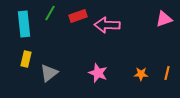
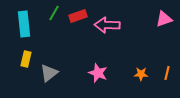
green line: moved 4 px right
